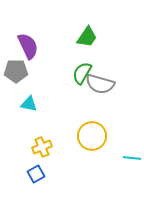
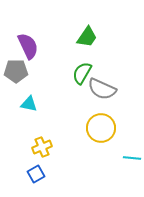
gray semicircle: moved 2 px right, 5 px down; rotated 8 degrees clockwise
yellow circle: moved 9 px right, 8 px up
